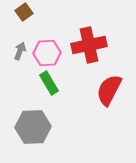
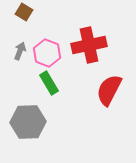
brown square: rotated 24 degrees counterclockwise
pink hexagon: rotated 24 degrees clockwise
gray hexagon: moved 5 px left, 5 px up
